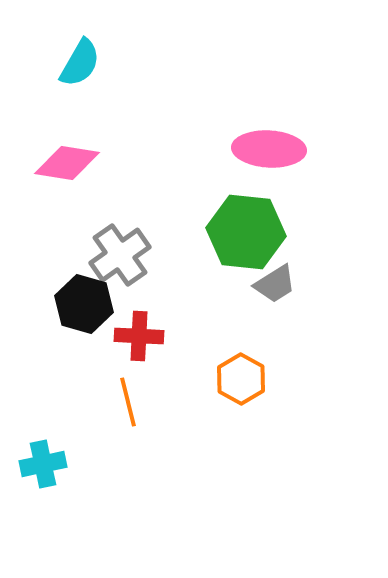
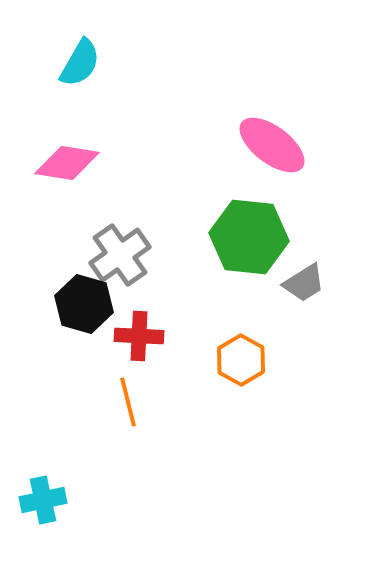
pink ellipse: moved 3 px right, 4 px up; rotated 34 degrees clockwise
green hexagon: moved 3 px right, 5 px down
gray trapezoid: moved 29 px right, 1 px up
orange hexagon: moved 19 px up
cyan cross: moved 36 px down
